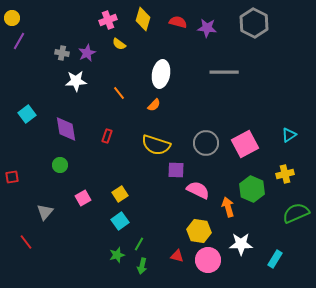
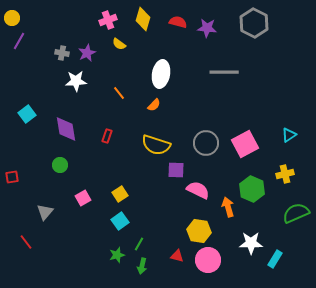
white star at (241, 244): moved 10 px right, 1 px up
